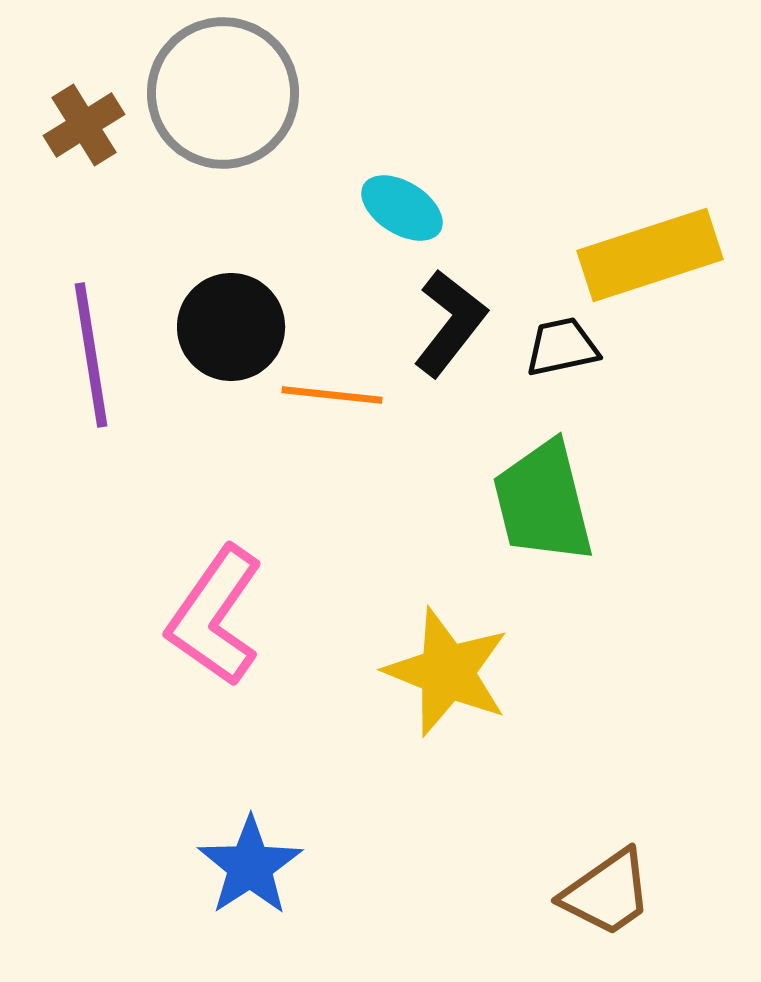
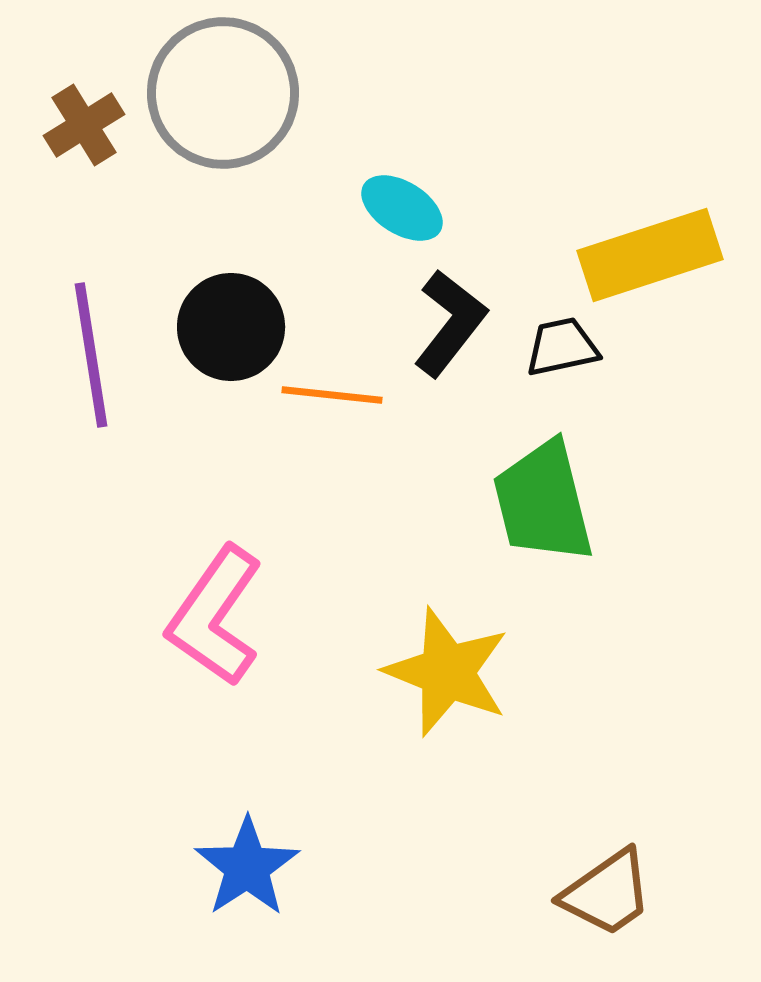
blue star: moved 3 px left, 1 px down
